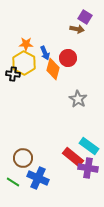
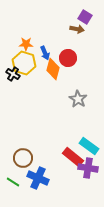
yellow hexagon: rotated 10 degrees counterclockwise
black cross: rotated 24 degrees clockwise
